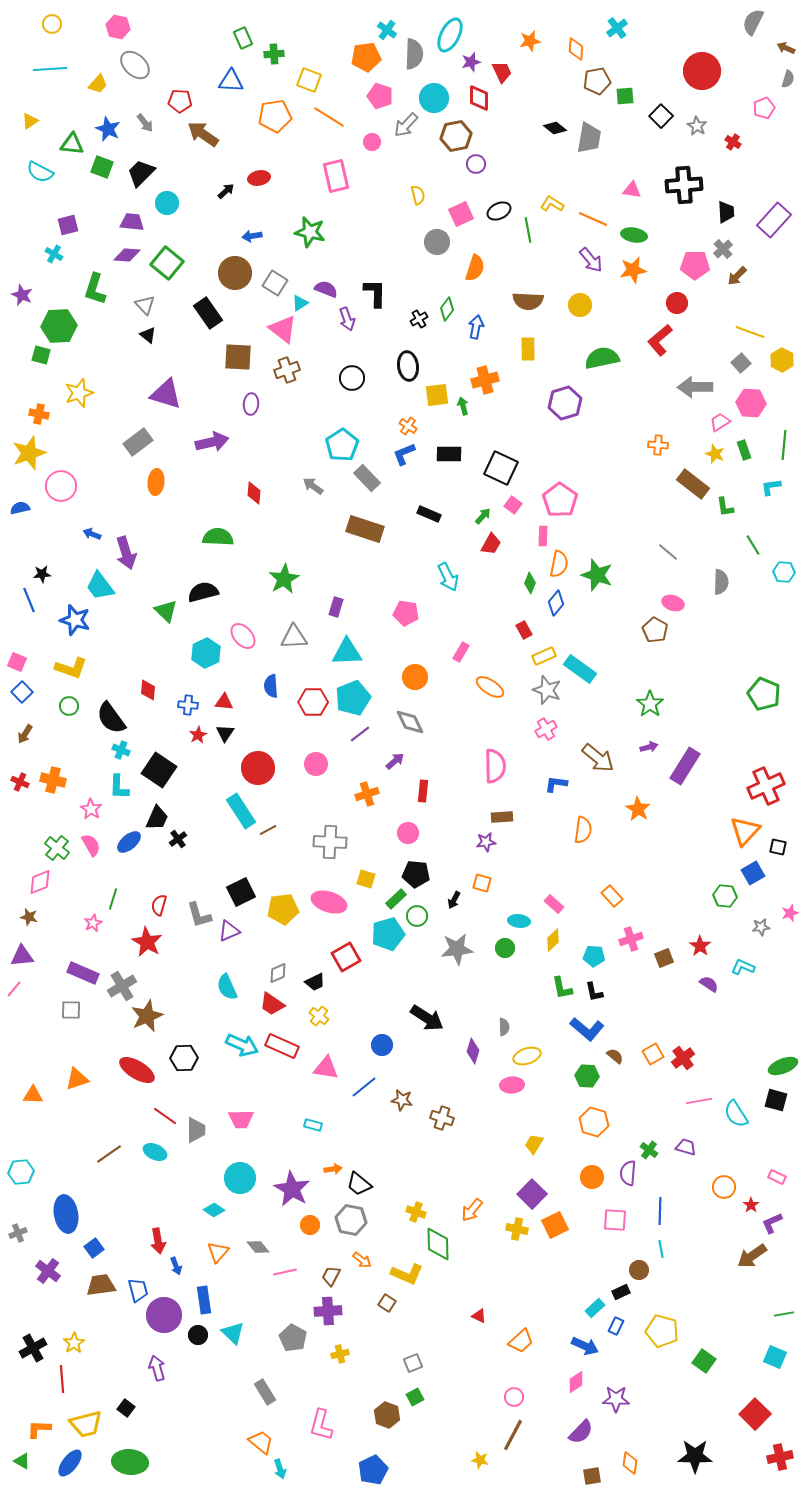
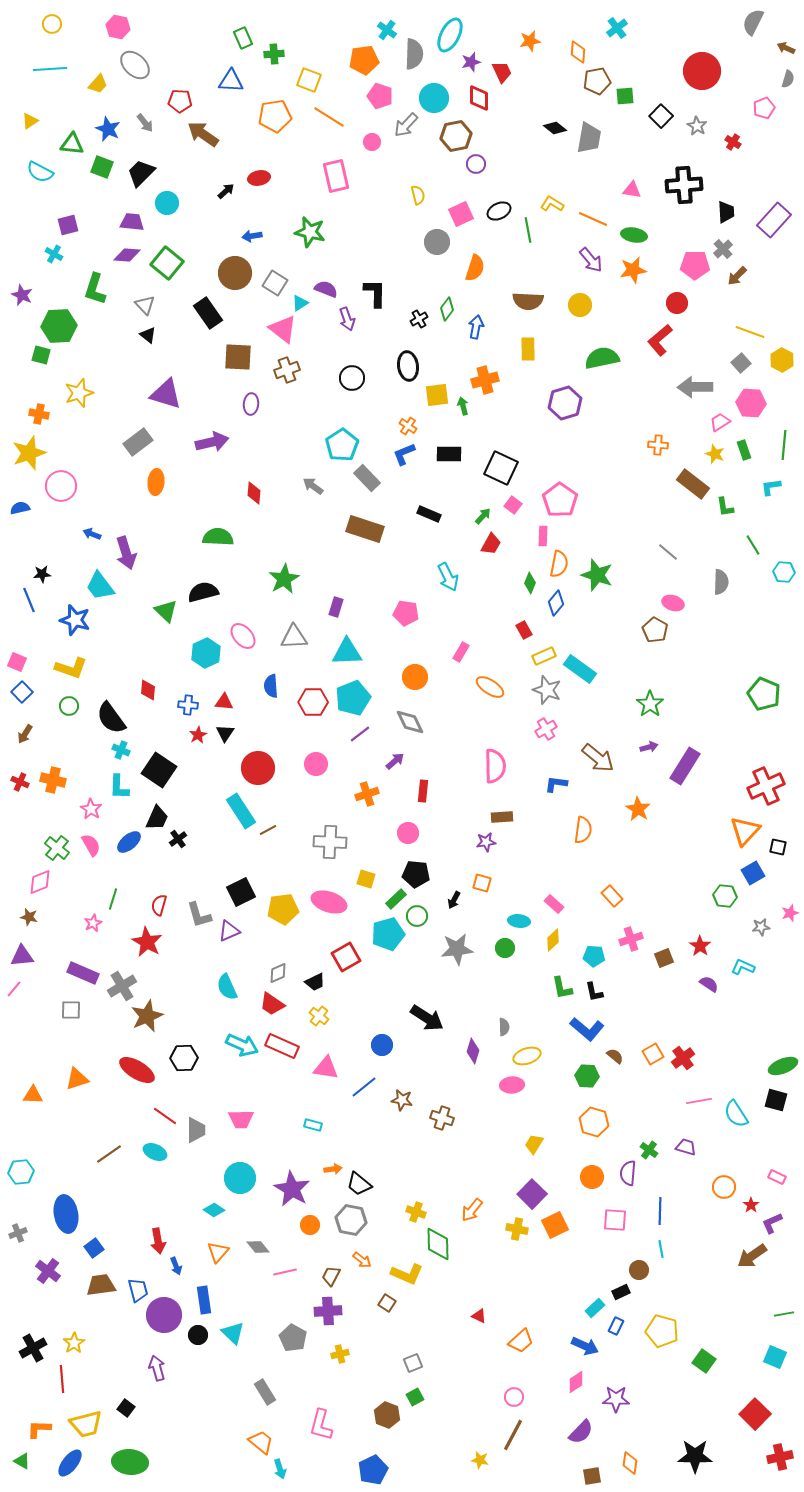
orange diamond at (576, 49): moved 2 px right, 3 px down
orange pentagon at (366, 57): moved 2 px left, 3 px down
